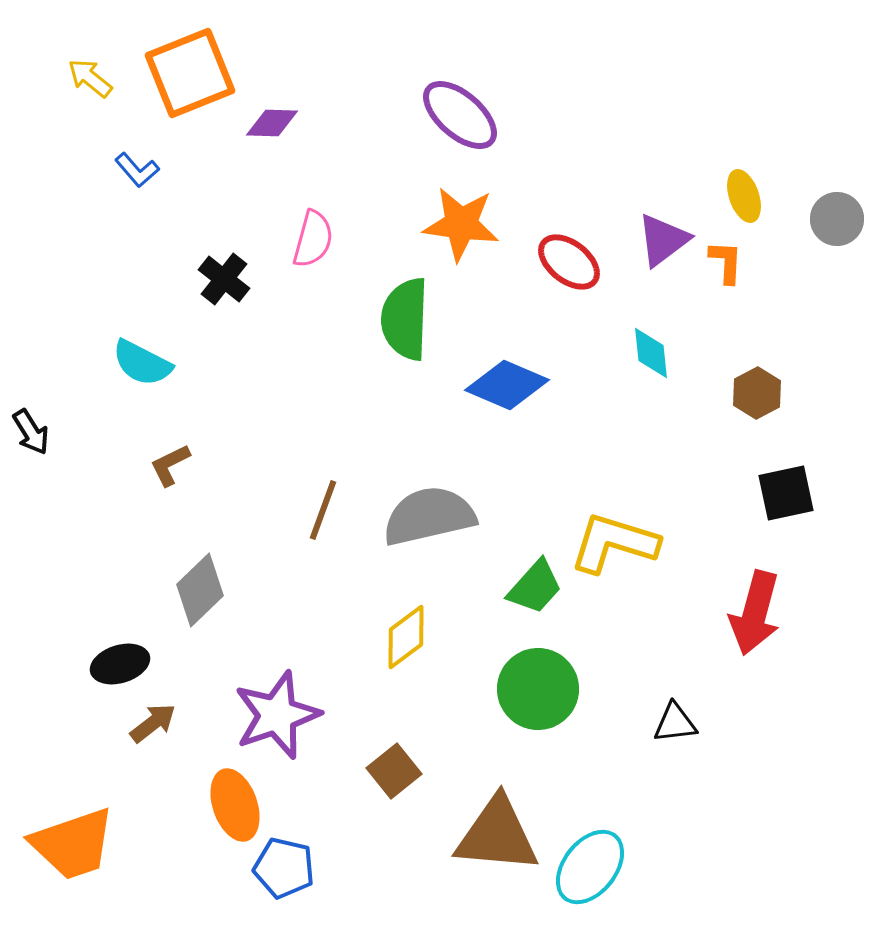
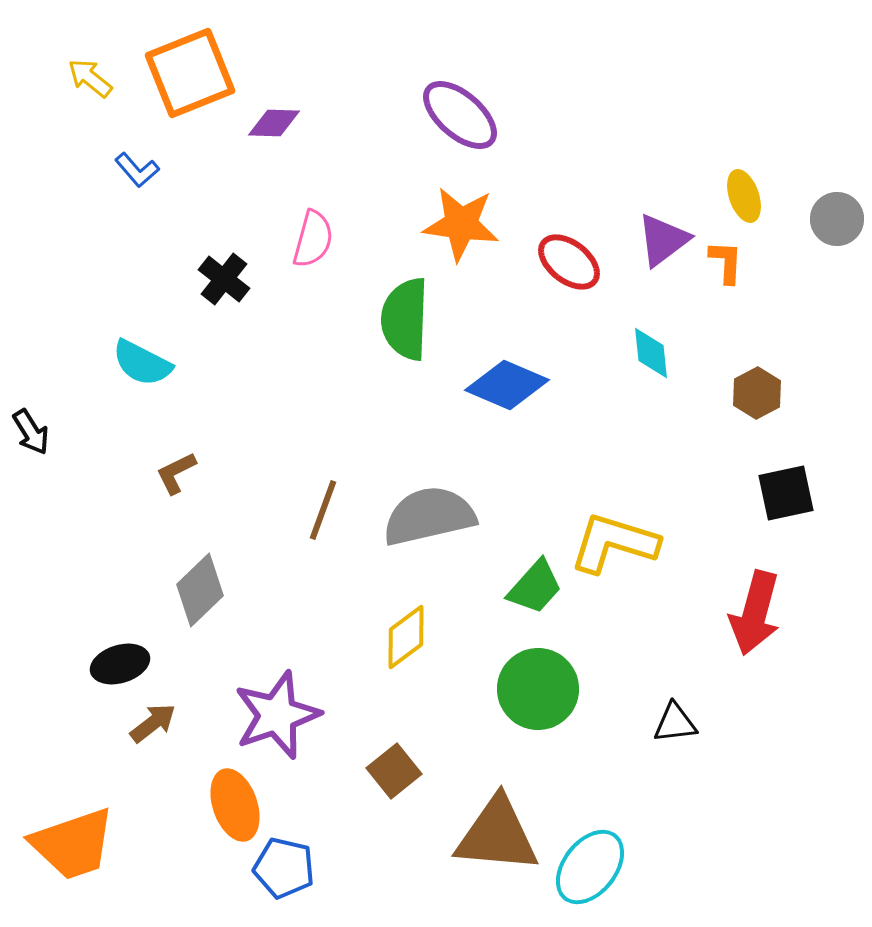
purple diamond: moved 2 px right
brown L-shape: moved 6 px right, 8 px down
